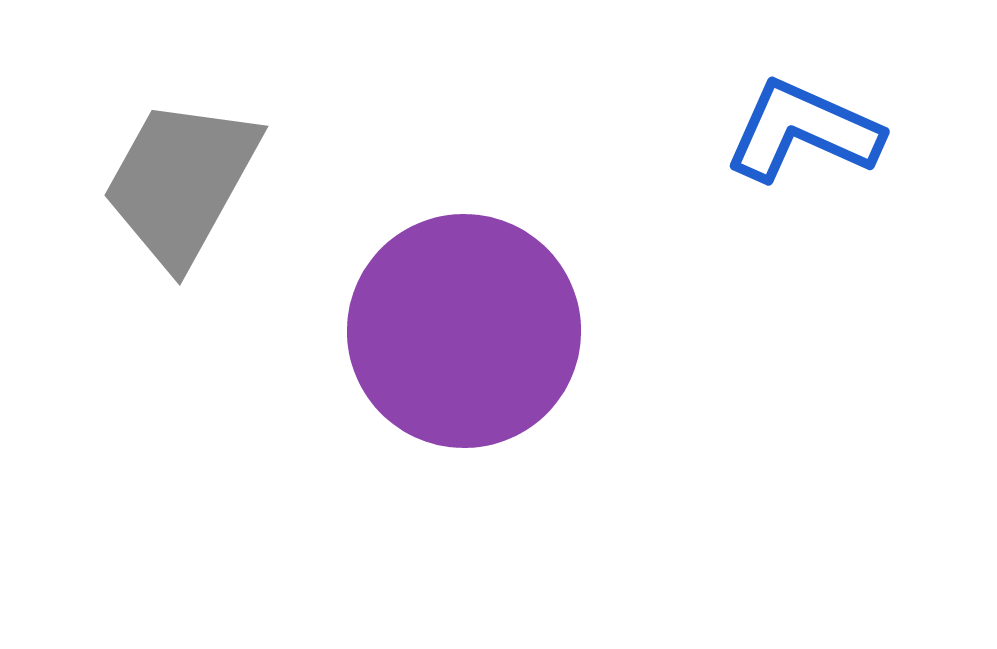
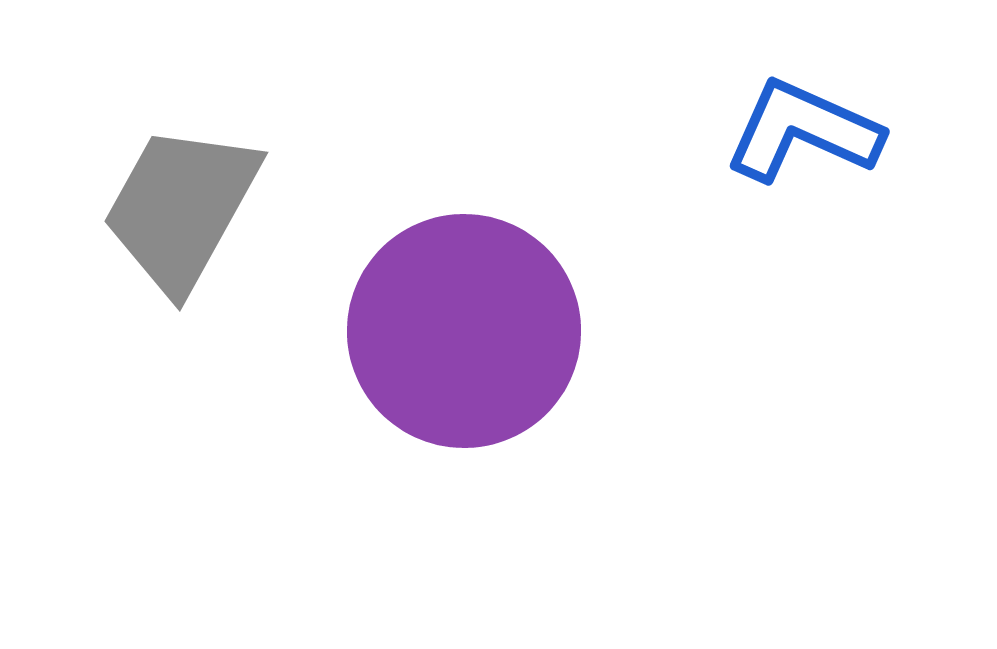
gray trapezoid: moved 26 px down
